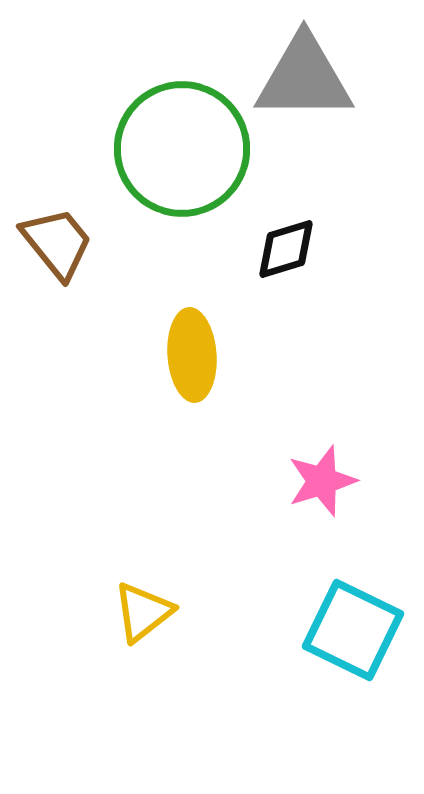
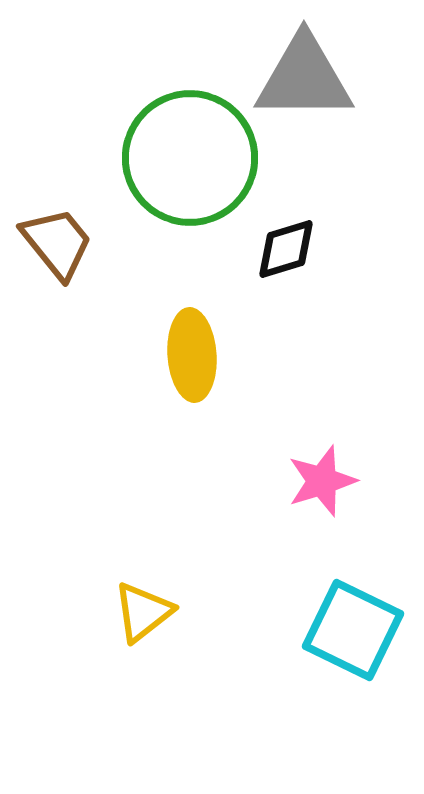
green circle: moved 8 px right, 9 px down
